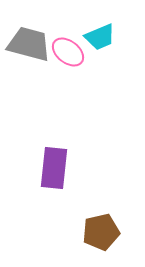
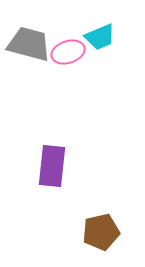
pink ellipse: rotated 56 degrees counterclockwise
purple rectangle: moved 2 px left, 2 px up
